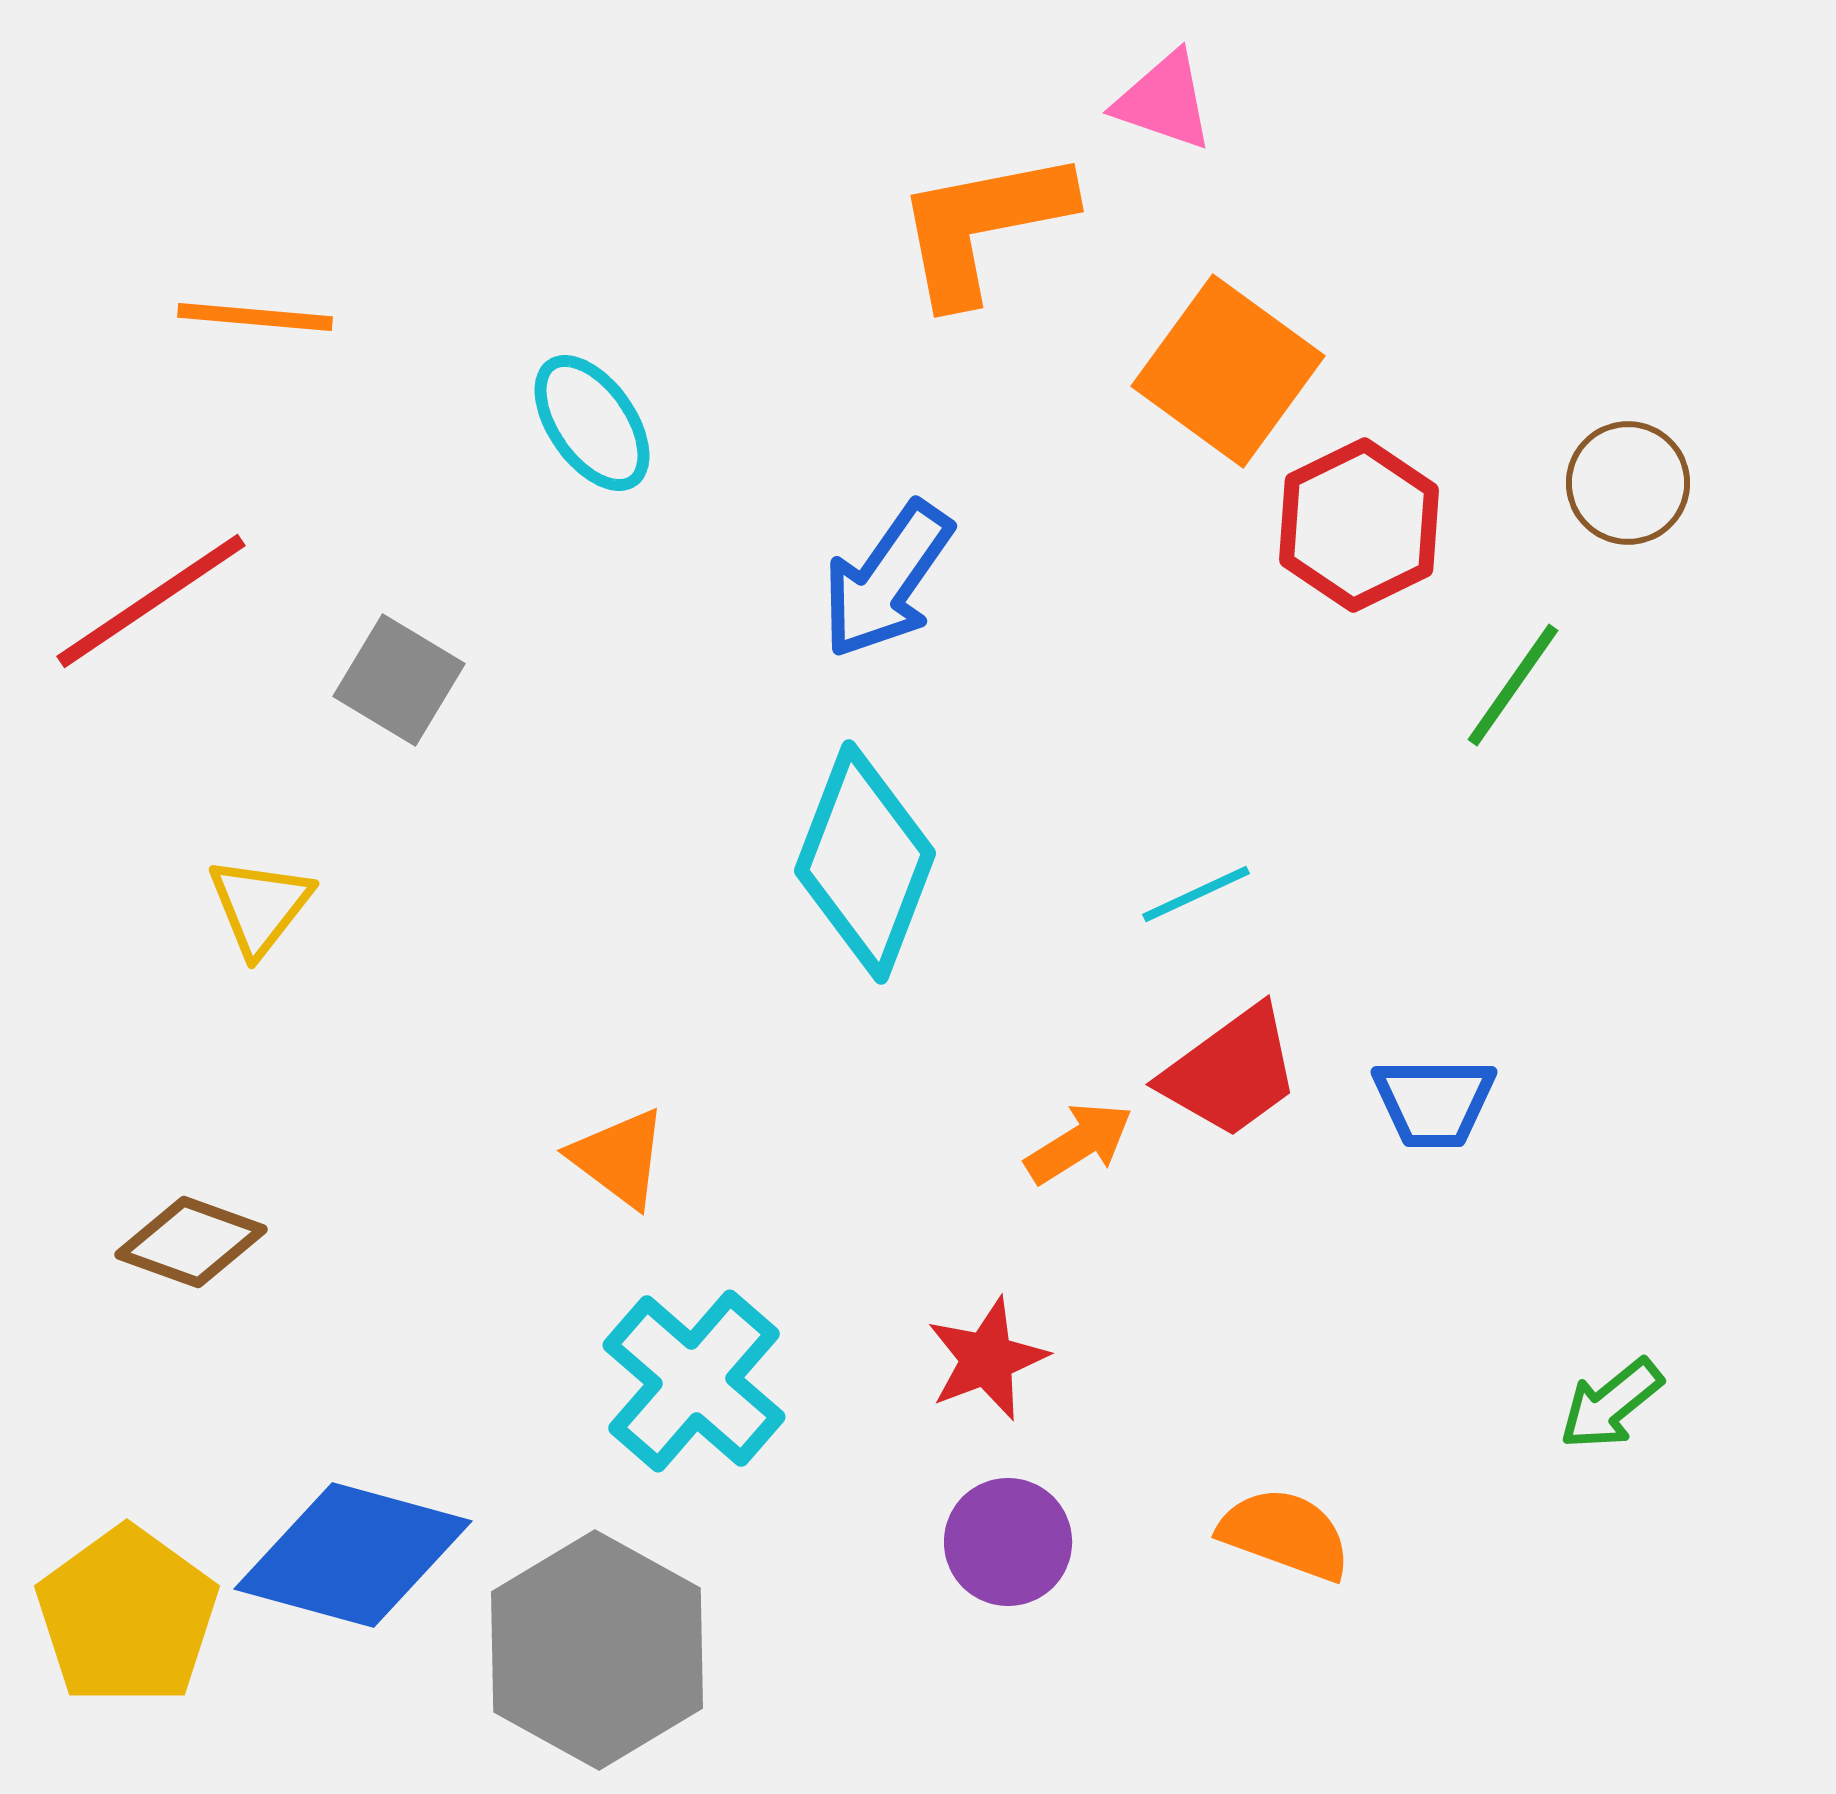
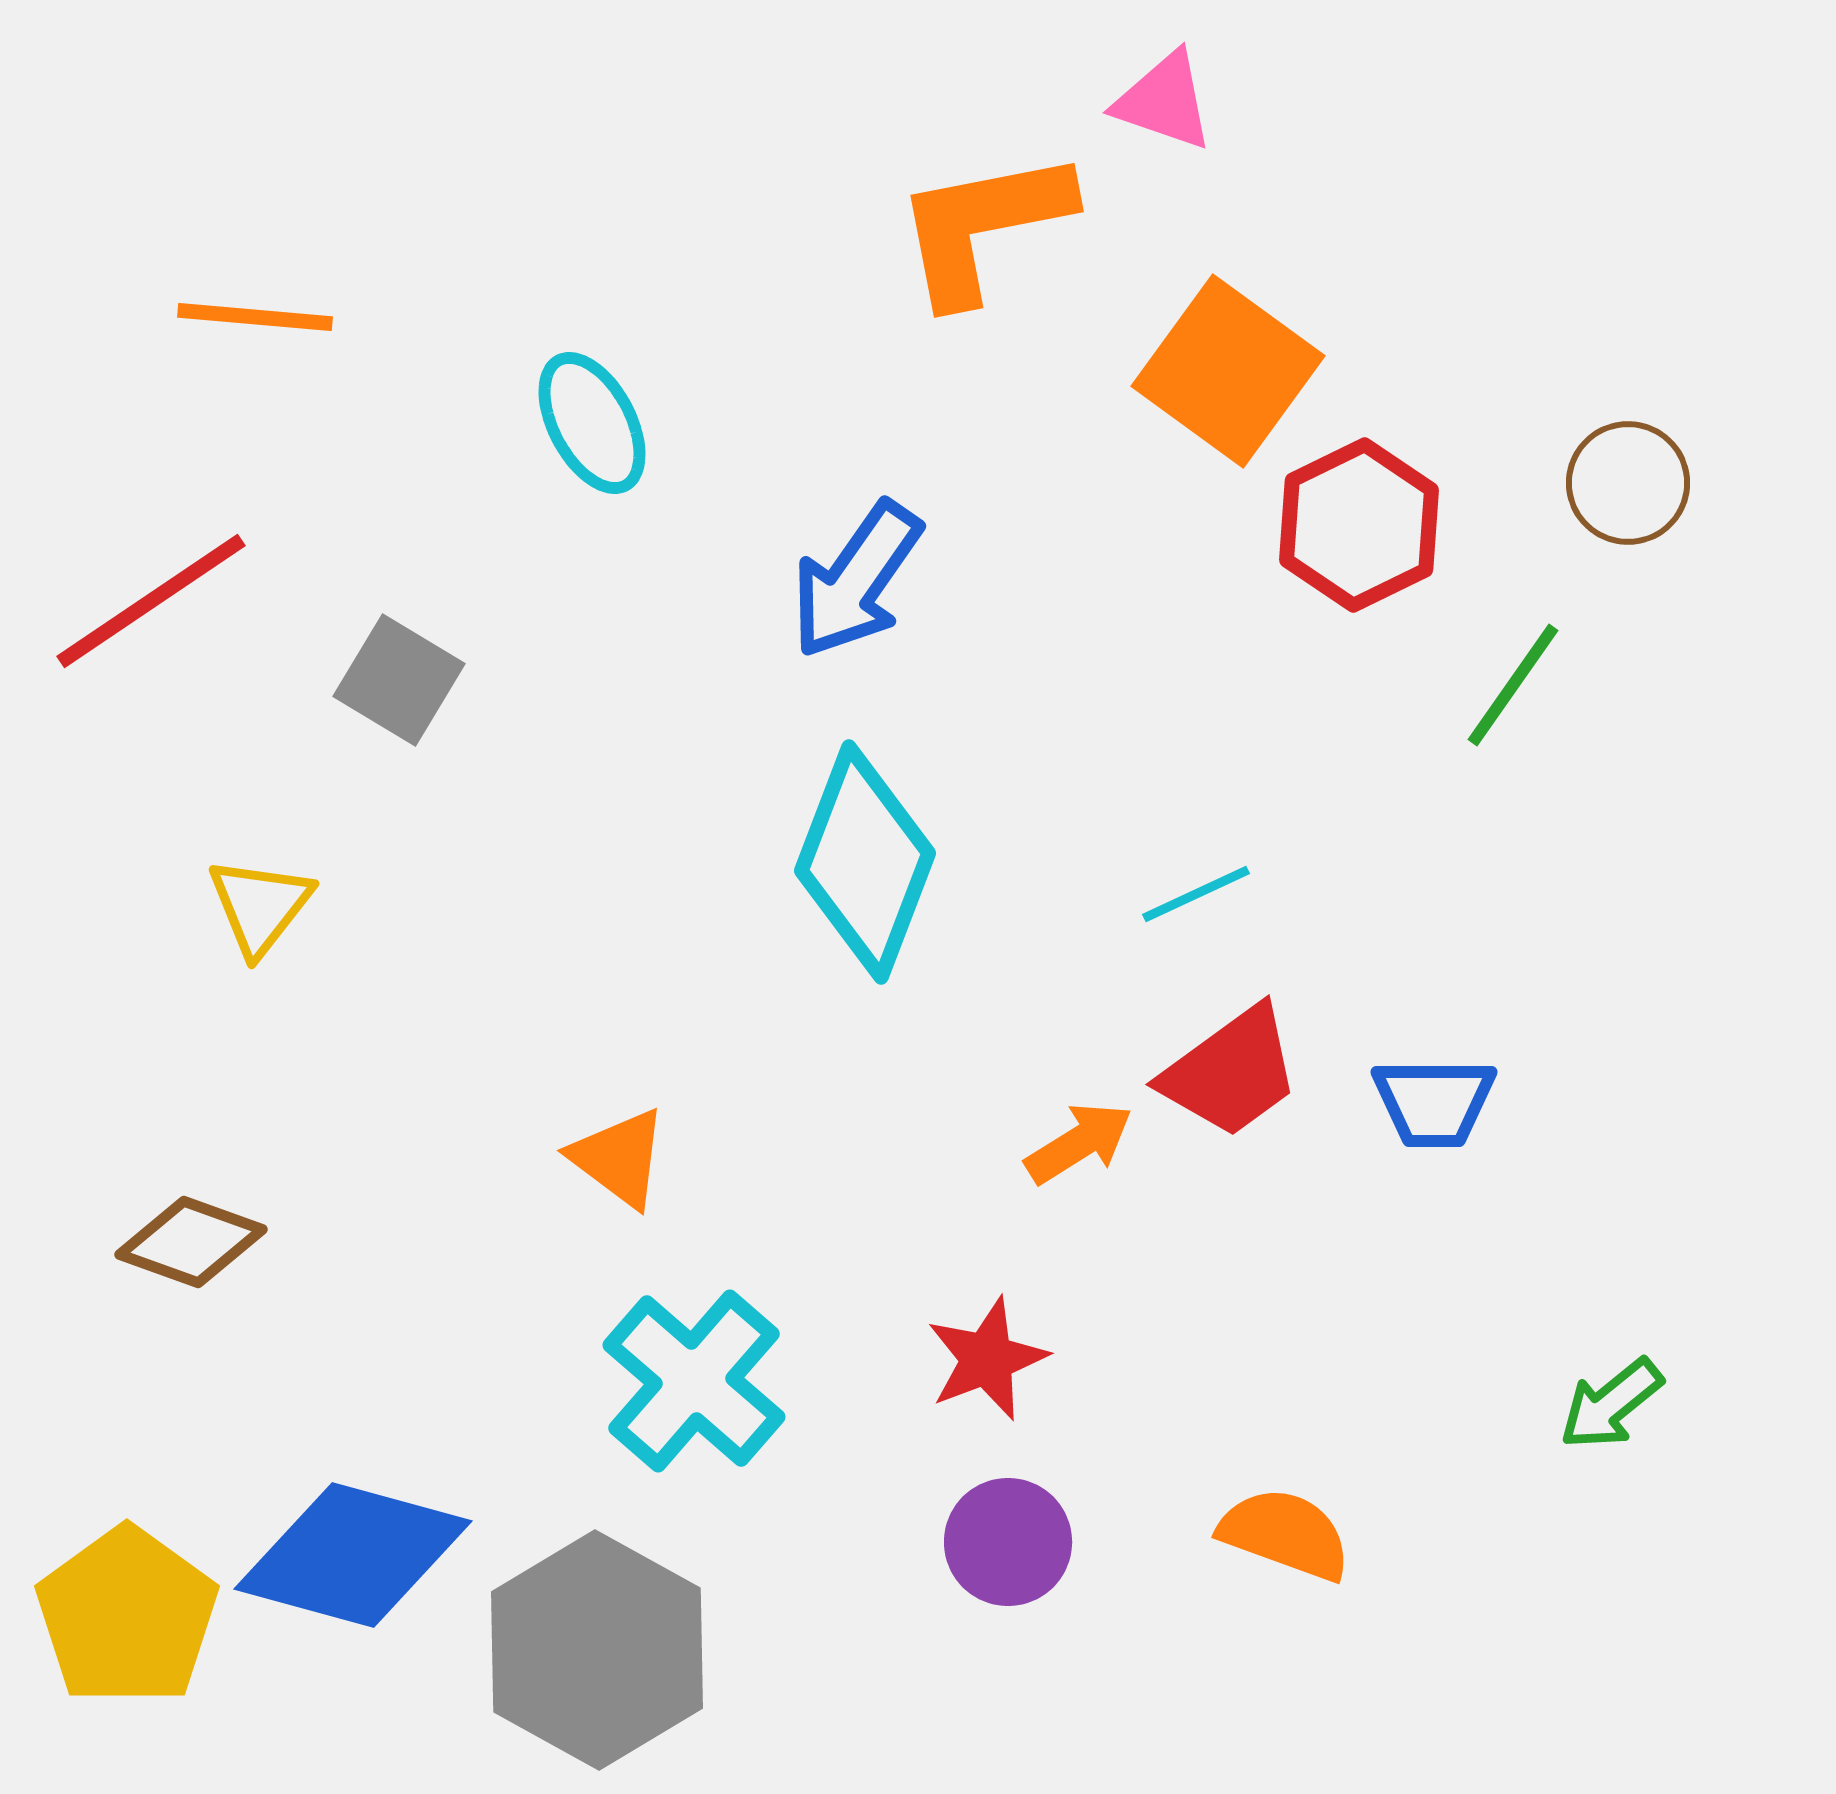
cyan ellipse: rotated 7 degrees clockwise
blue arrow: moved 31 px left
